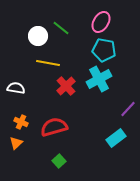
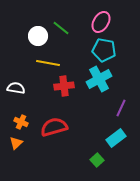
red cross: moved 2 px left; rotated 36 degrees clockwise
purple line: moved 7 px left, 1 px up; rotated 18 degrees counterclockwise
green square: moved 38 px right, 1 px up
